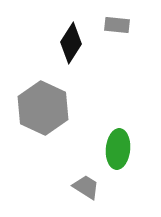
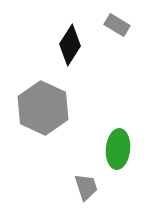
gray rectangle: rotated 25 degrees clockwise
black diamond: moved 1 px left, 2 px down
gray trapezoid: rotated 40 degrees clockwise
